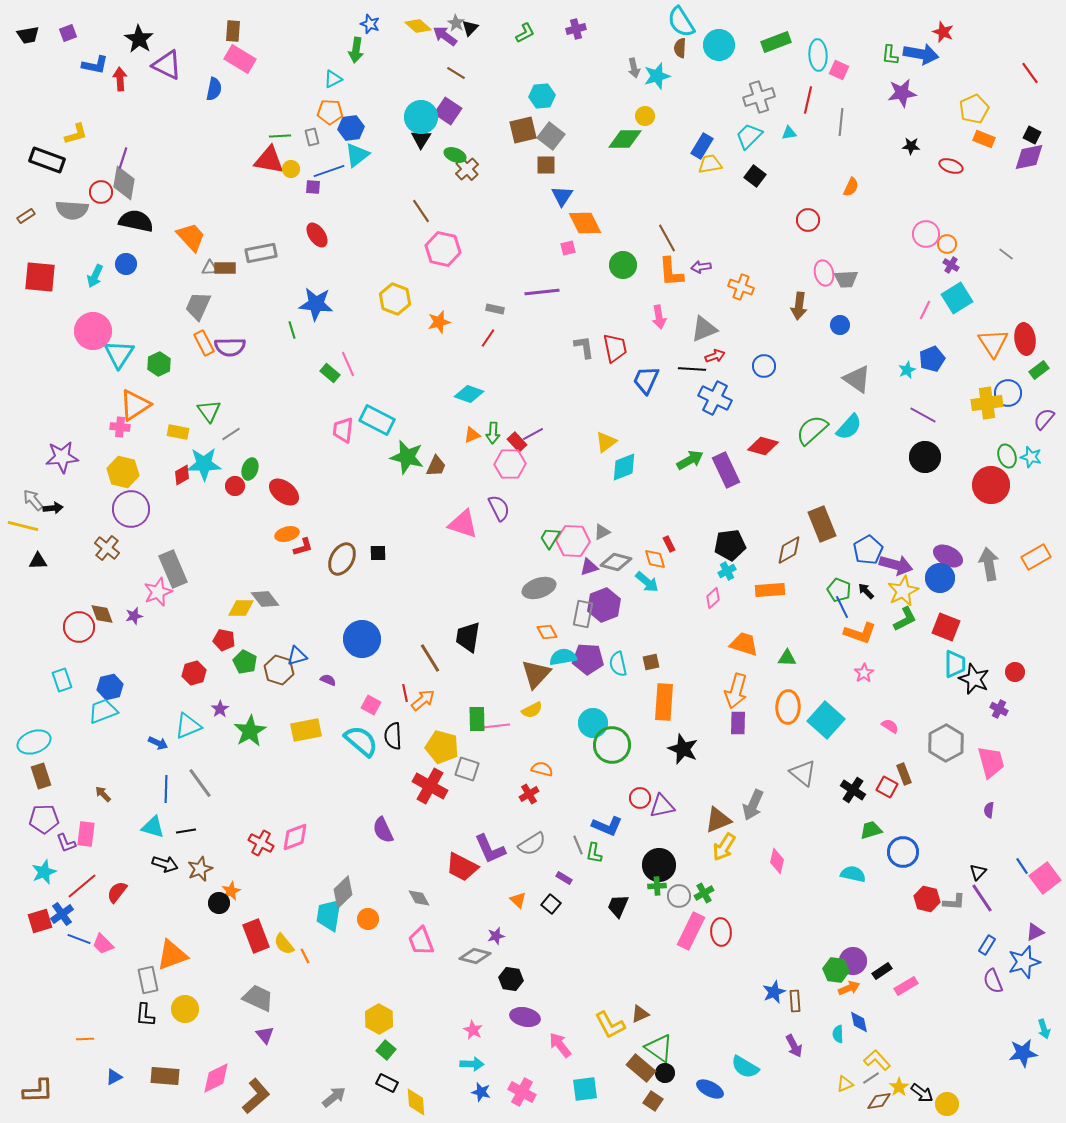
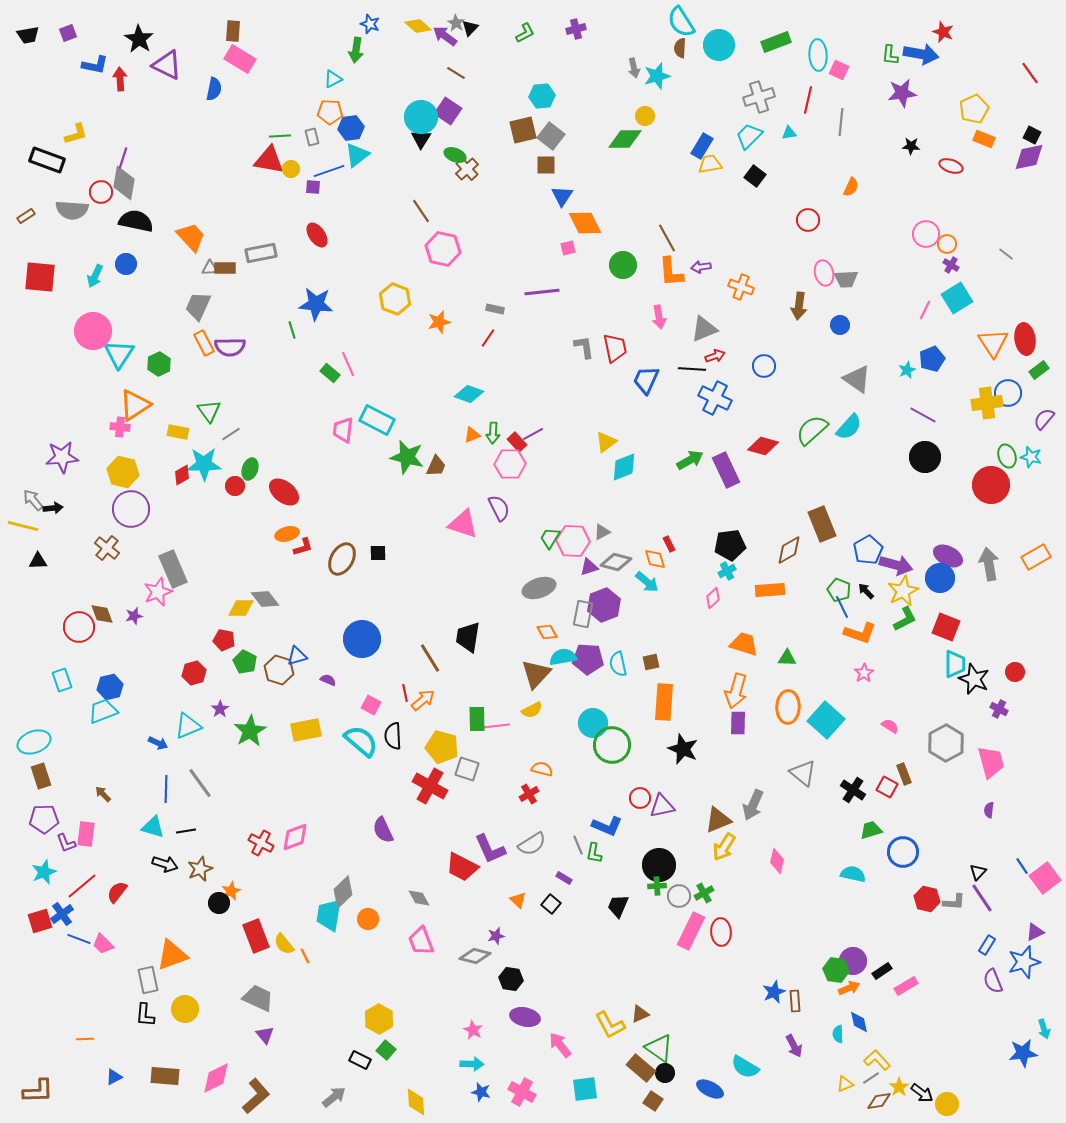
black rectangle at (387, 1083): moved 27 px left, 23 px up
